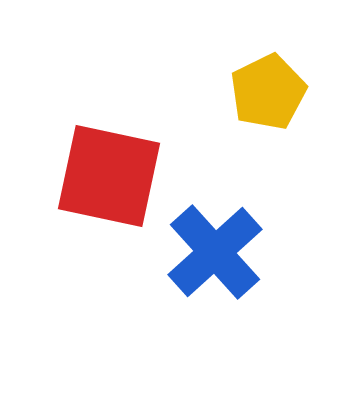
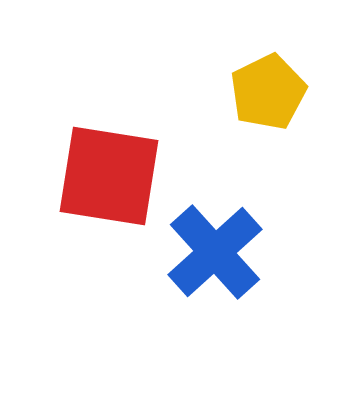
red square: rotated 3 degrees counterclockwise
